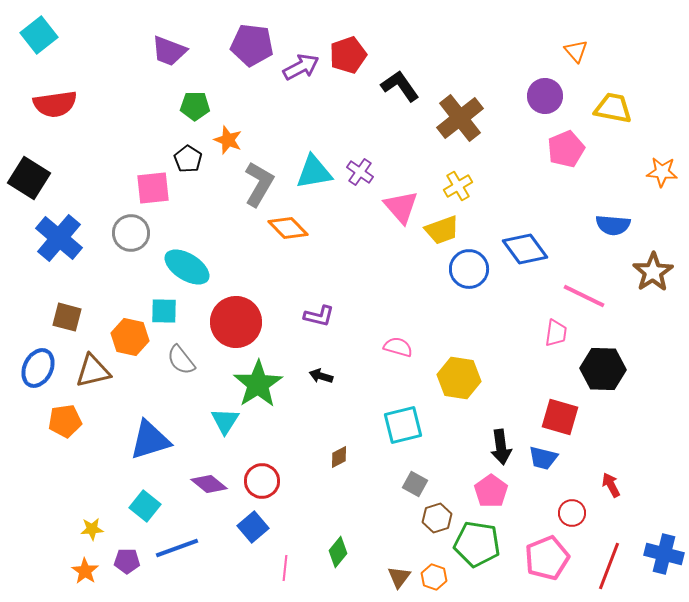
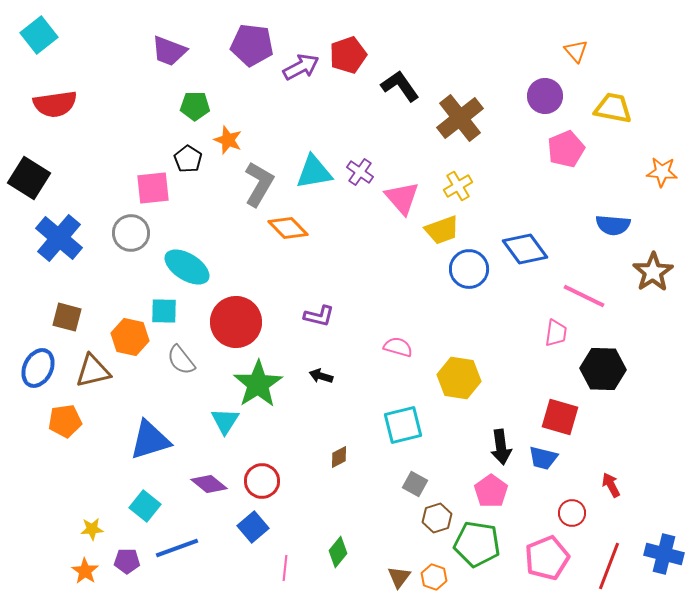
pink triangle at (401, 207): moved 1 px right, 9 px up
